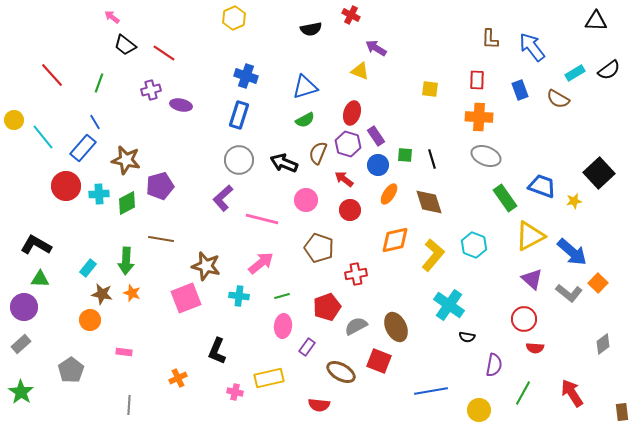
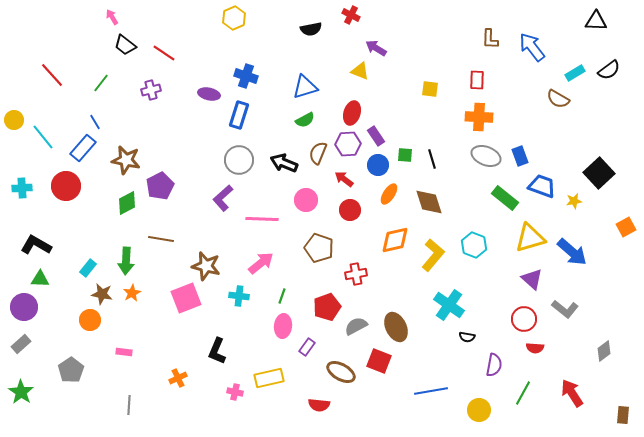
pink arrow at (112, 17): rotated 21 degrees clockwise
green line at (99, 83): moved 2 px right; rotated 18 degrees clockwise
blue rectangle at (520, 90): moved 66 px down
purple ellipse at (181, 105): moved 28 px right, 11 px up
purple hexagon at (348, 144): rotated 20 degrees counterclockwise
purple pentagon at (160, 186): rotated 12 degrees counterclockwise
cyan cross at (99, 194): moved 77 px left, 6 px up
green rectangle at (505, 198): rotated 16 degrees counterclockwise
pink line at (262, 219): rotated 12 degrees counterclockwise
yellow triangle at (530, 236): moved 2 px down; rotated 12 degrees clockwise
orange square at (598, 283): moved 28 px right, 56 px up; rotated 18 degrees clockwise
orange star at (132, 293): rotated 24 degrees clockwise
gray L-shape at (569, 293): moved 4 px left, 16 px down
green line at (282, 296): rotated 56 degrees counterclockwise
gray diamond at (603, 344): moved 1 px right, 7 px down
brown rectangle at (622, 412): moved 1 px right, 3 px down; rotated 12 degrees clockwise
